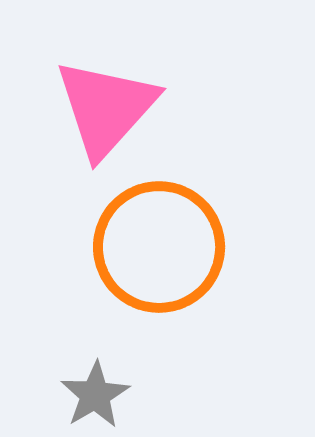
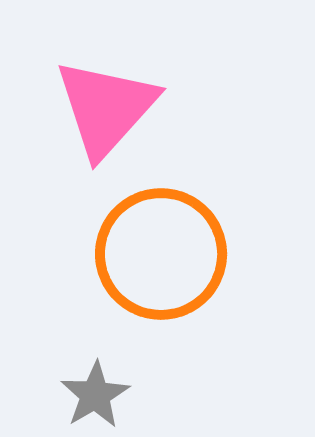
orange circle: moved 2 px right, 7 px down
